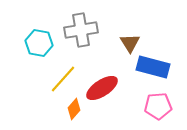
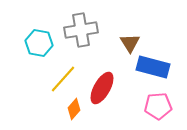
red ellipse: rotated 28 degrees counterclockwise
